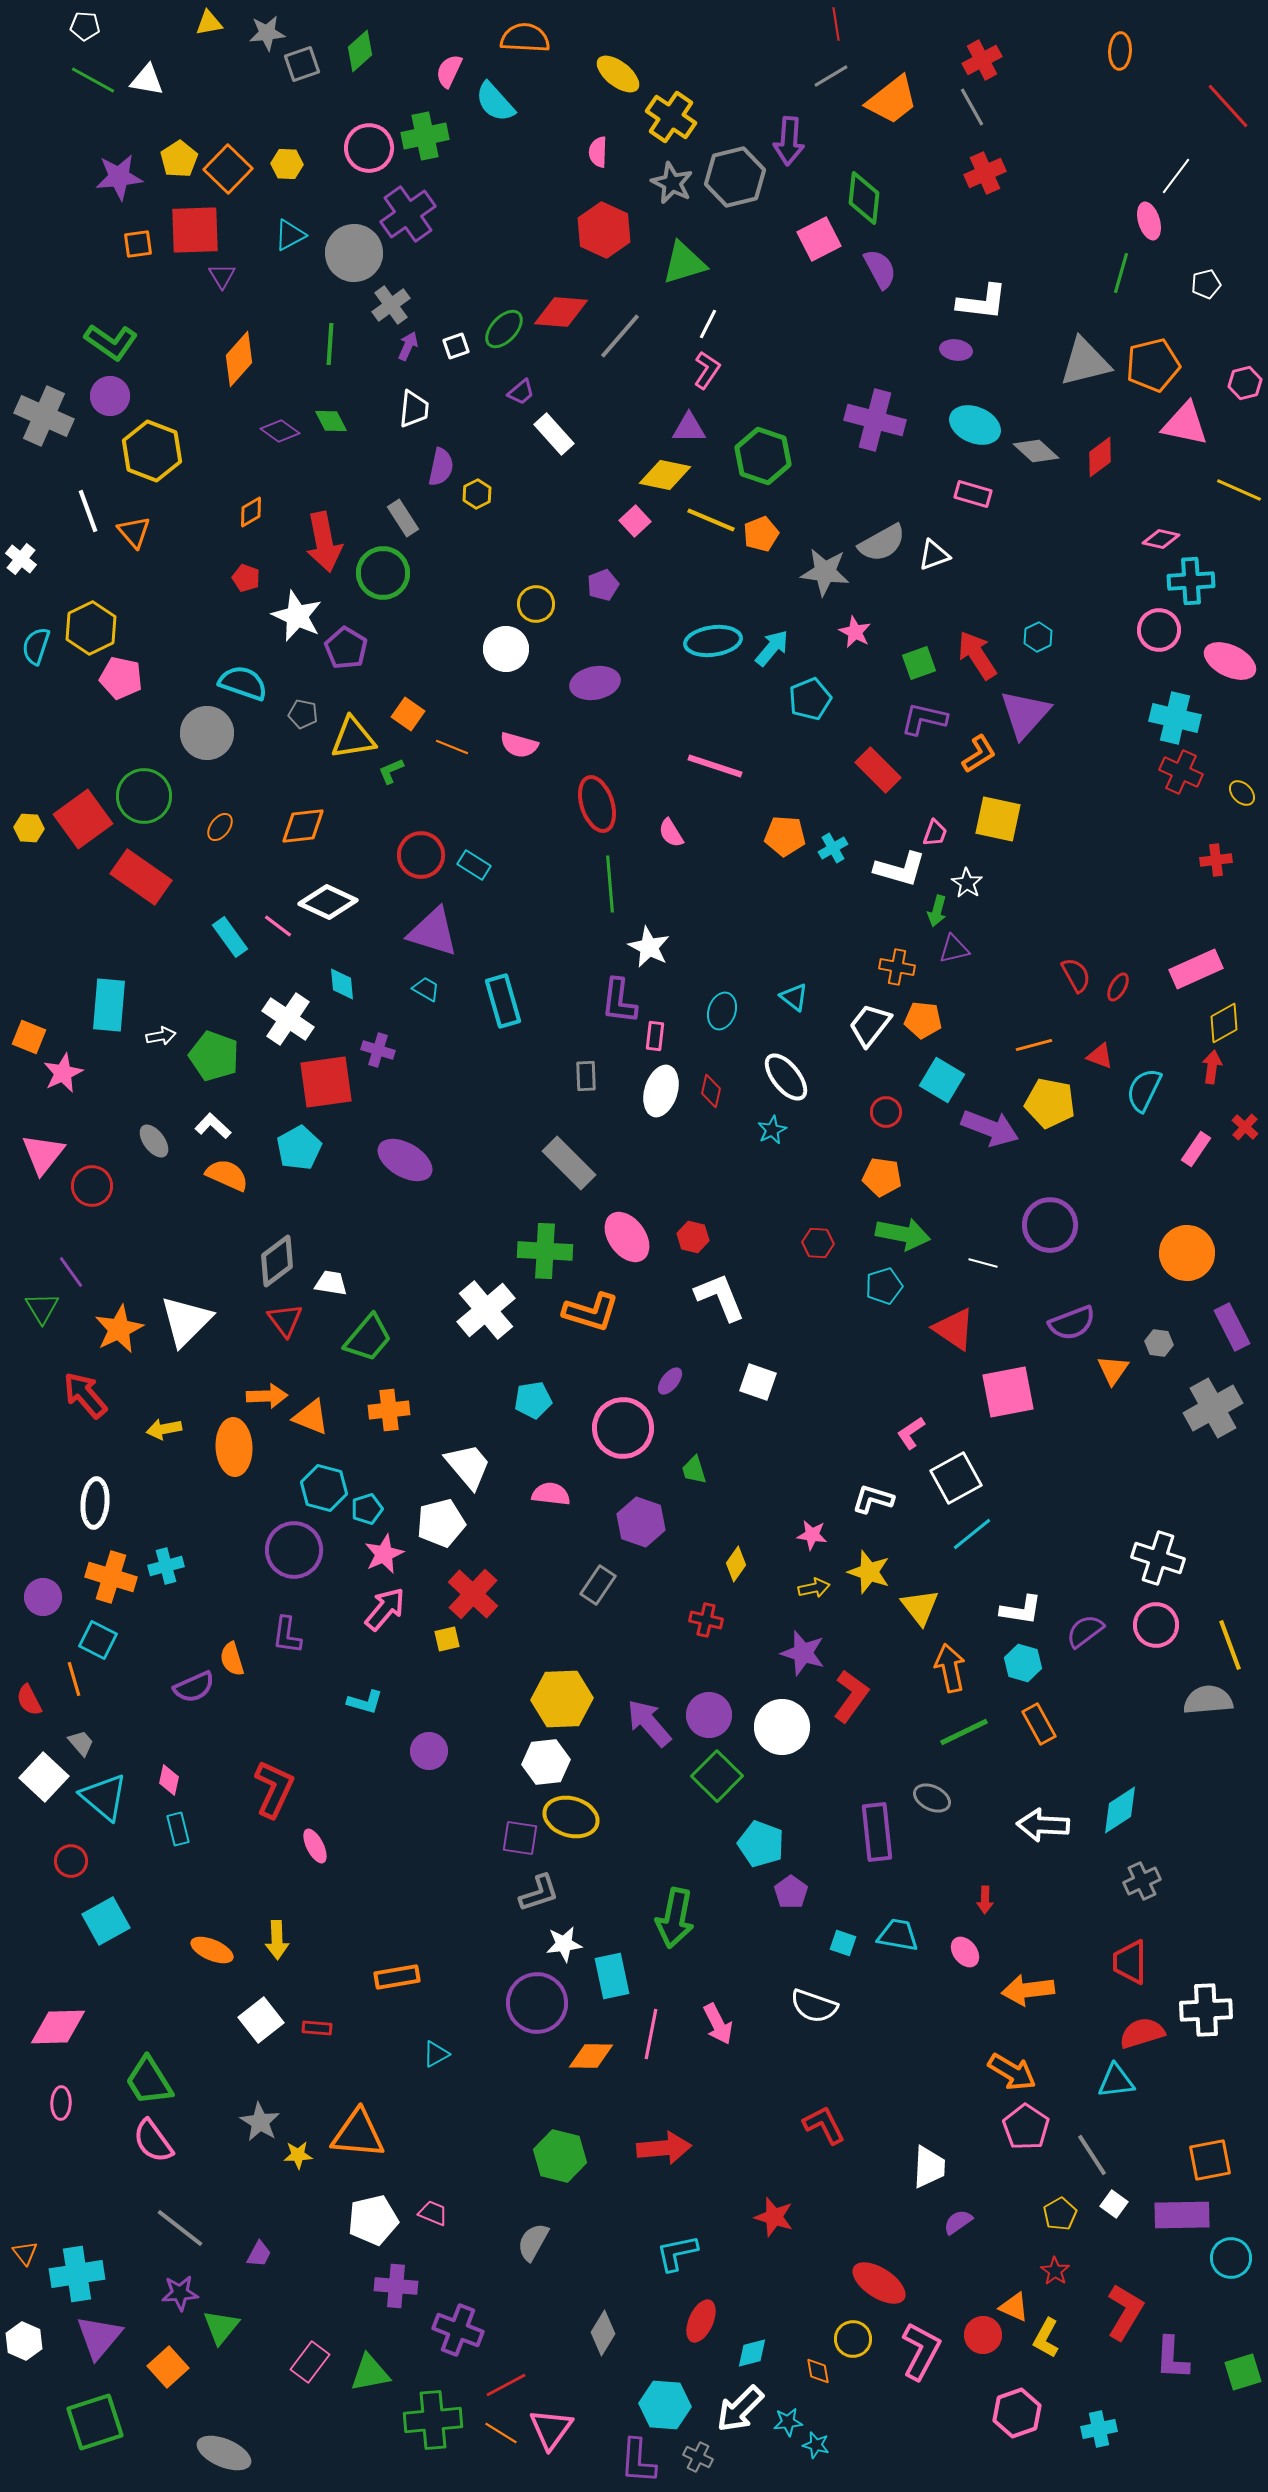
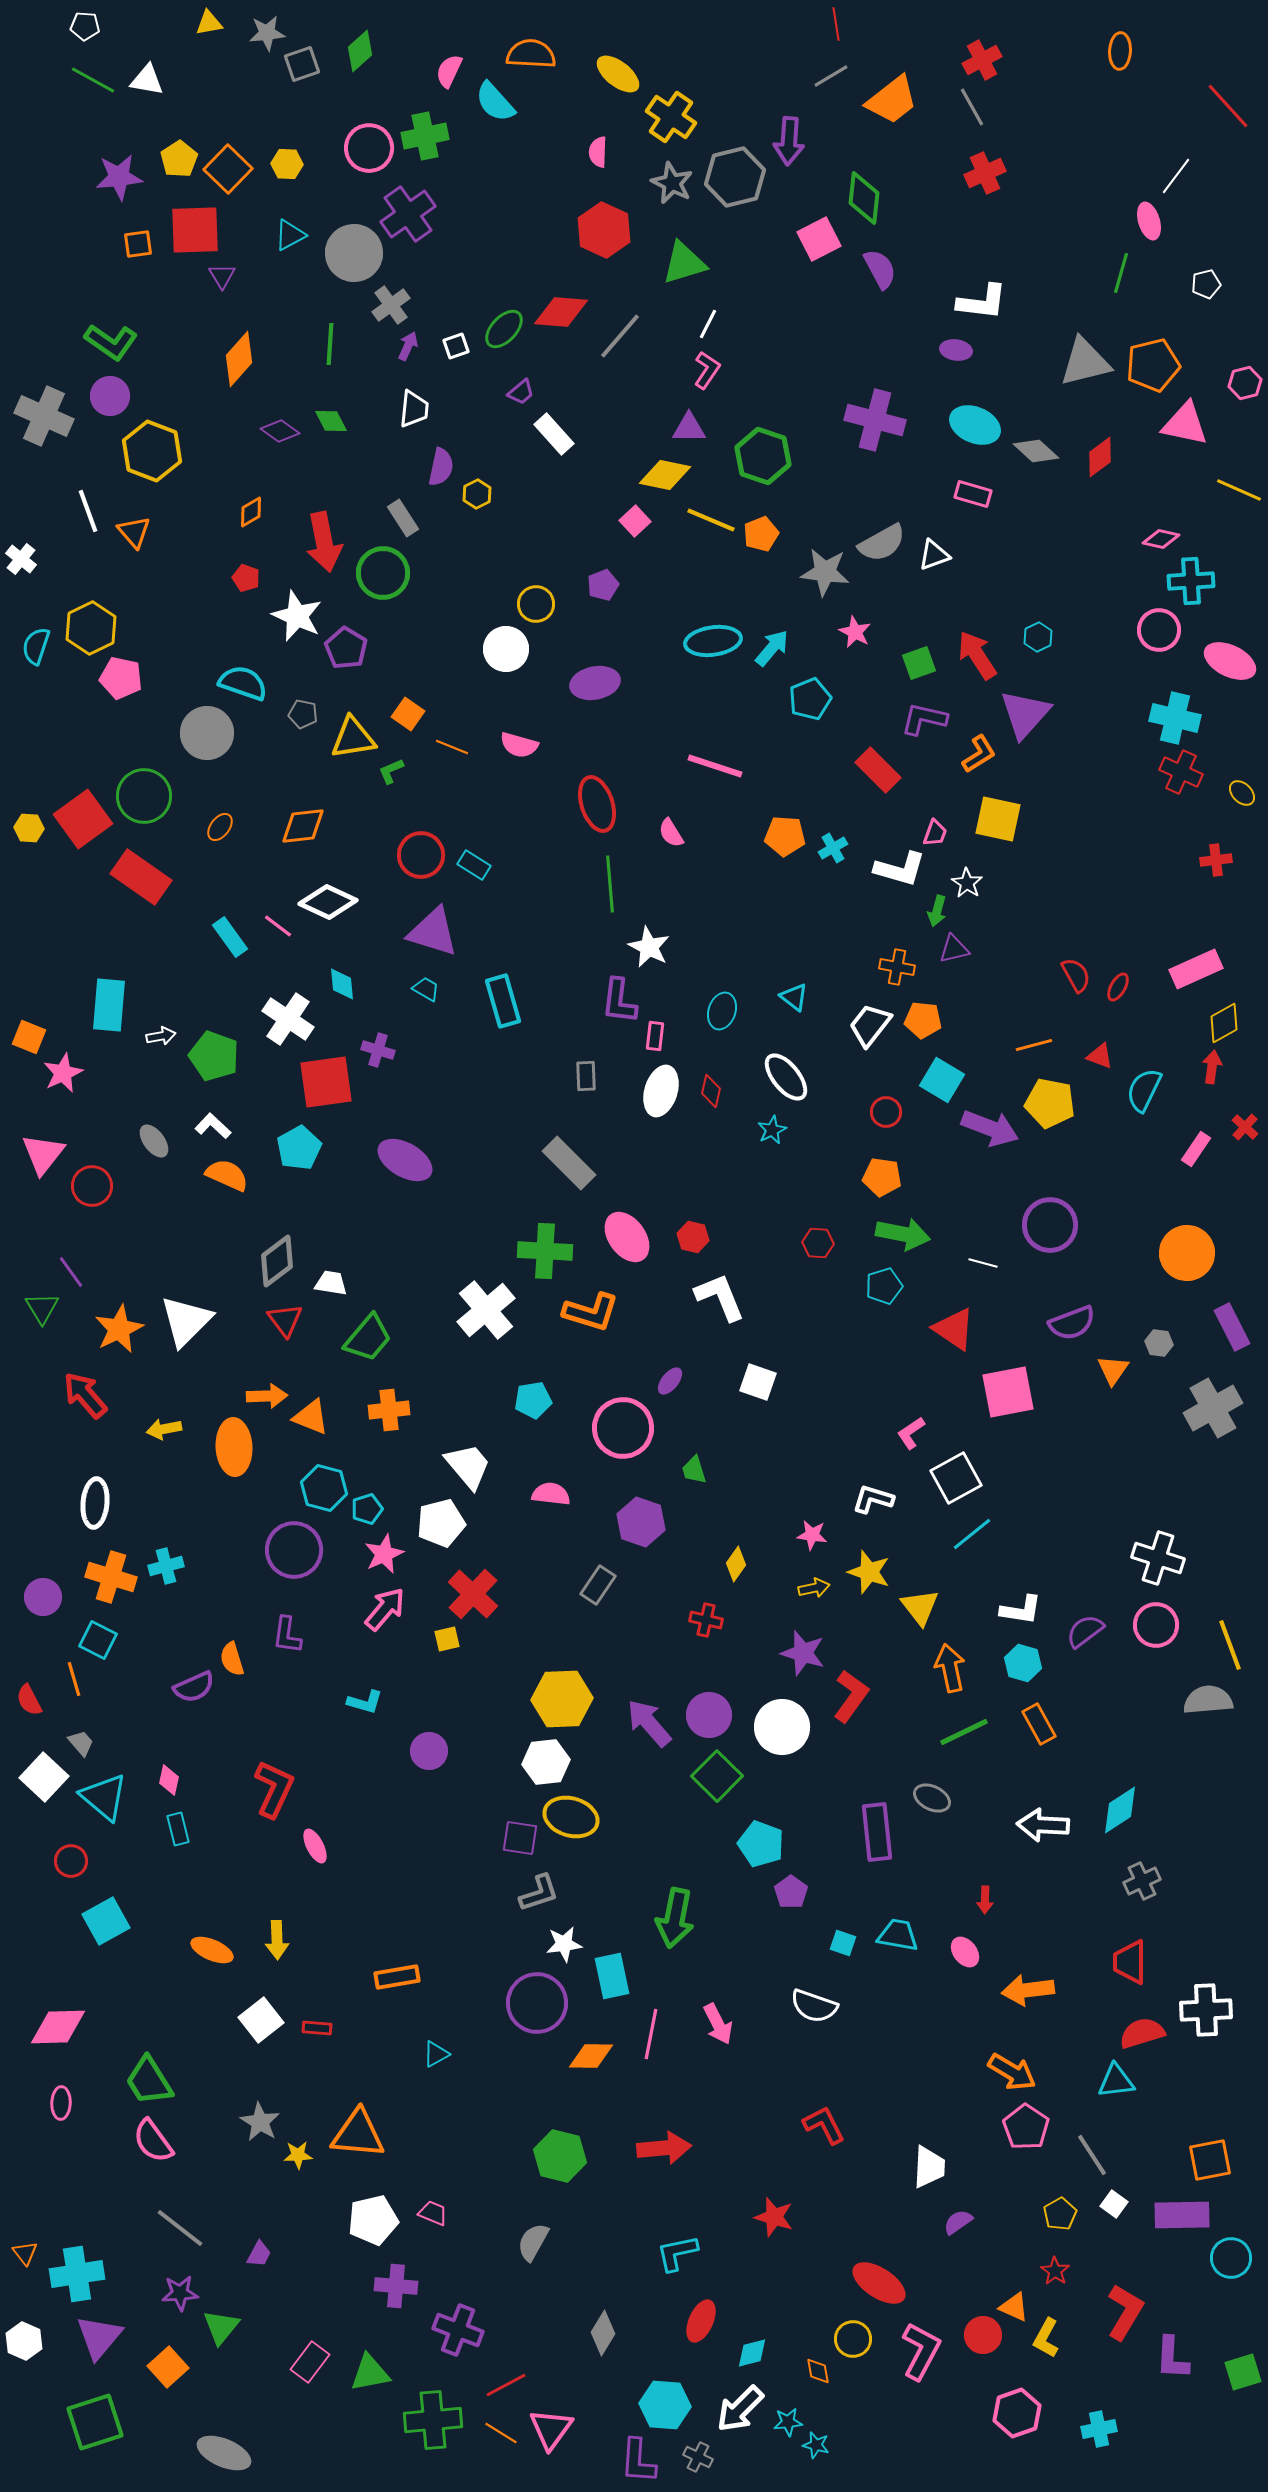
orange semicircle at (525, 38): moved 6 px right, 16 px down
